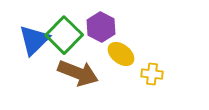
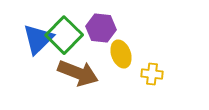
purple hexagon: moved 1 px down; rotated 20 degrees counterclockwise
blue triangle: moved 4 px right, 1 px up
yellow ellipse: rotated 32 degrees clockwise
